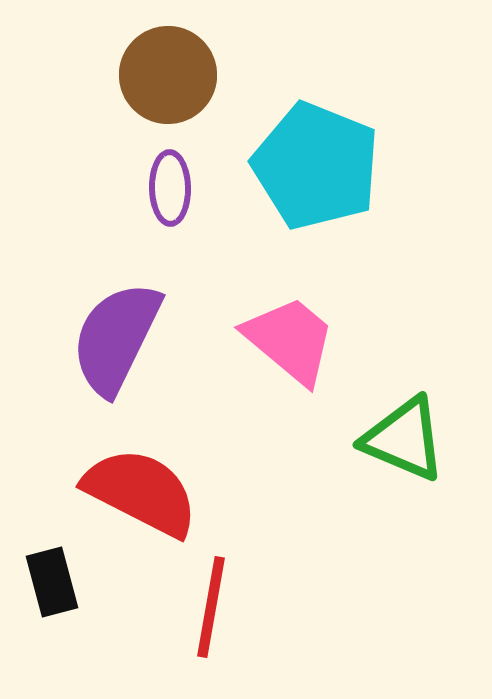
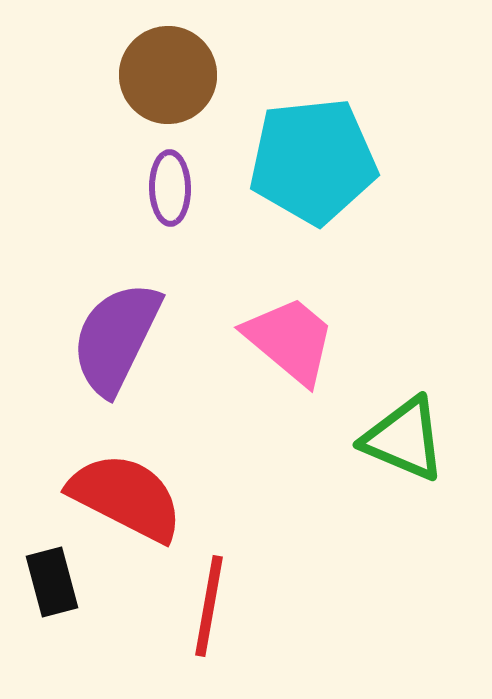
cyan pentagon: moved 3 px left, 5 px up; rotated 28 degrees counterclockwise
red semicircle: moved 15 px left, 5 px down
red line: moved 2 px left, 1 px up
